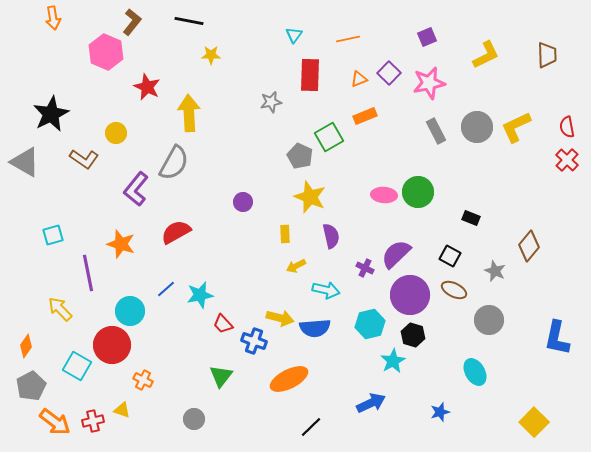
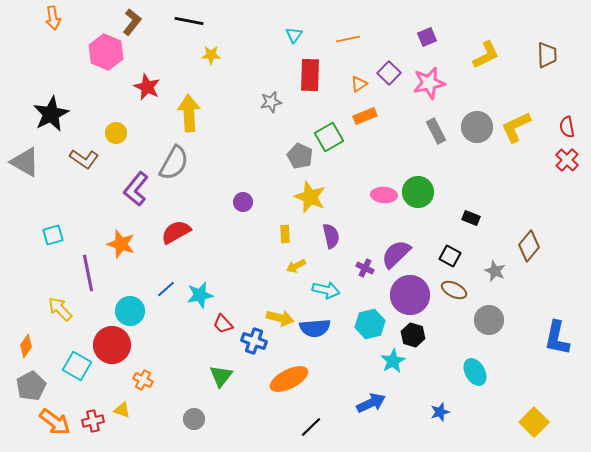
orange triangle at (359, 79): moved 5 px down; rotated 12 degrees counterclockwise
